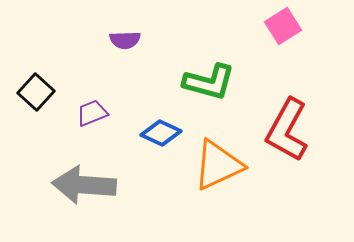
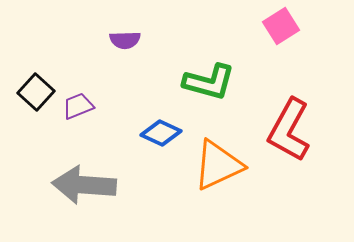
pink square: moved 2 px left
purple trapezoid: moved 14 px left, 7 px up
red L-shape: moved 2 px right
